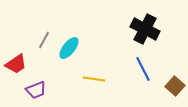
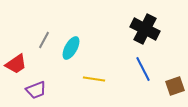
cyan ellipse: moved 2 px right; rotated 10 degrees counterclockwise
brown square: rotated 30 degrees clockwise
